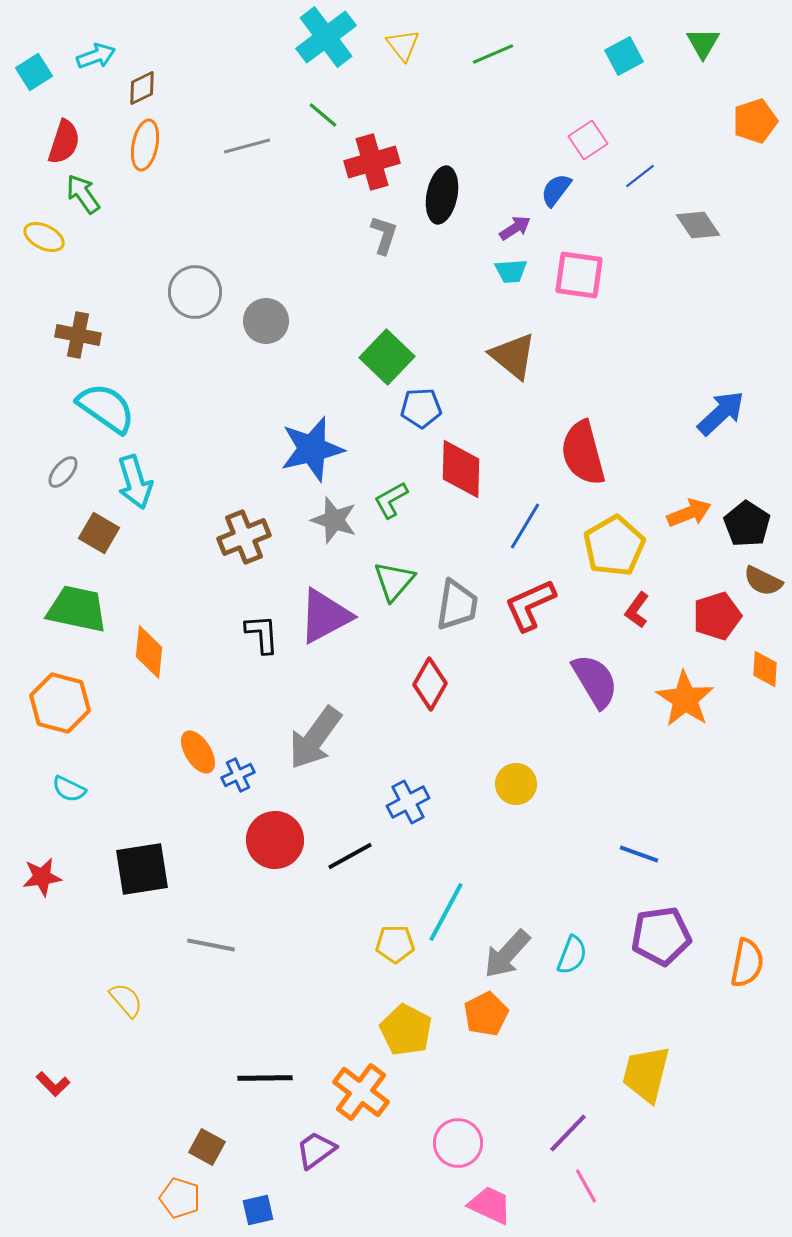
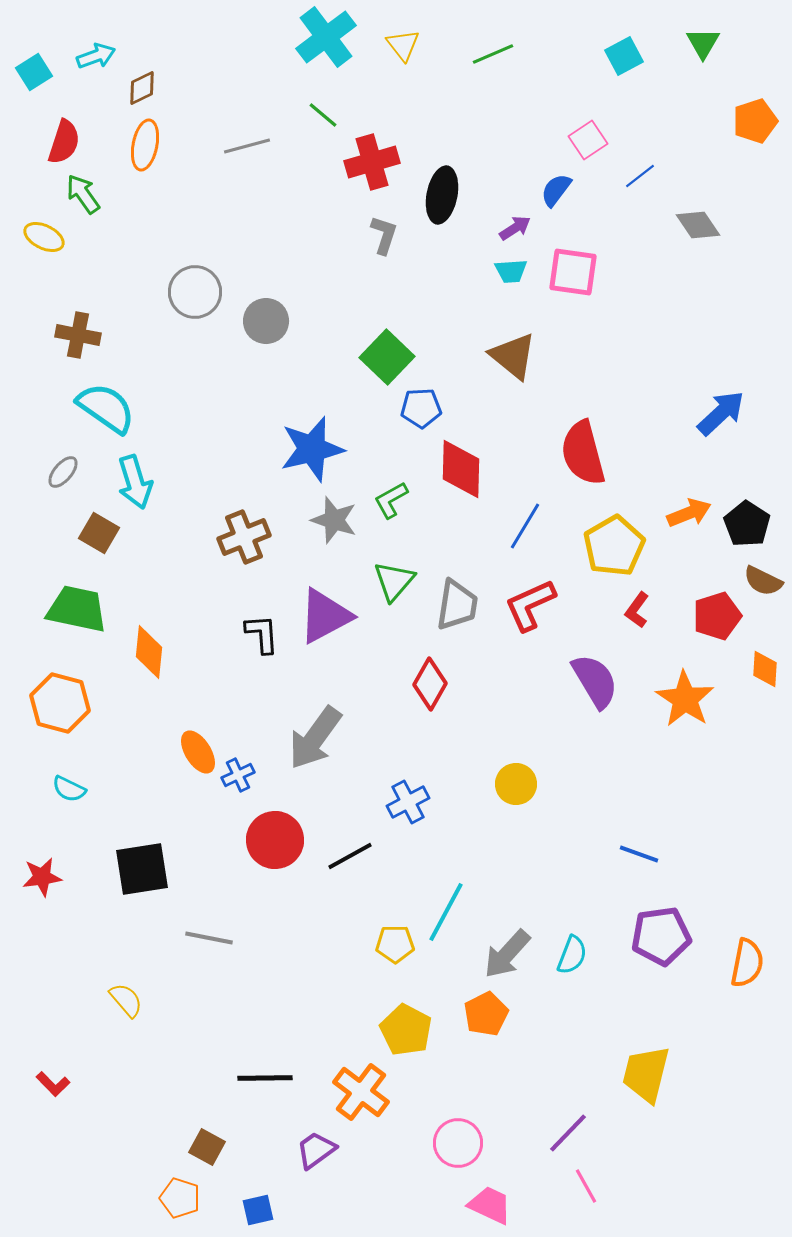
pink square at (579, 275): moved 6 px left, 3 px up
gray line at (211, 945): moved 2 px left, 7 px up
